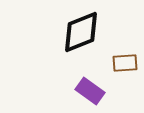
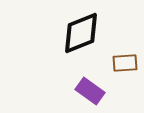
black diamond: moved 1 px down
